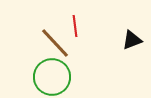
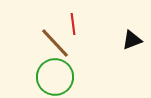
red line: moved 2 px left, 2 px up
green circle: moved 3 px right
